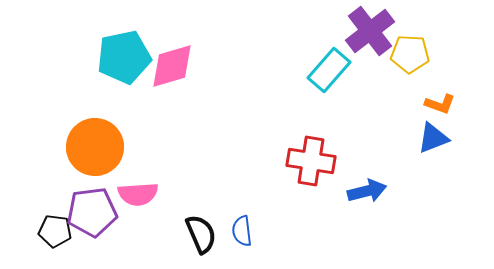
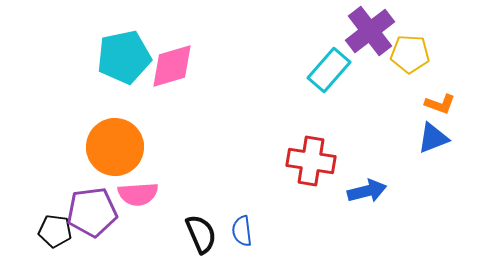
orange circle: moved 20 px right
